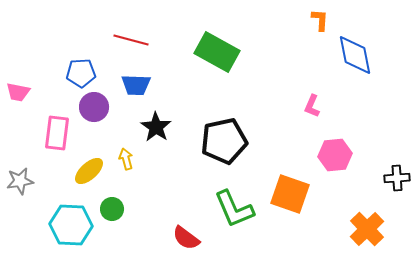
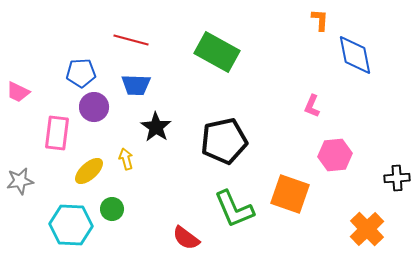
pink trapezoid: rotated 15 degrees clockwise
